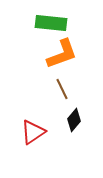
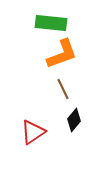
brown line: moved 1 px right
